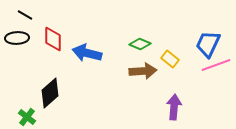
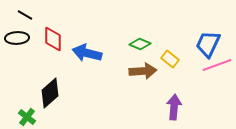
pink line: moved 1 px right
